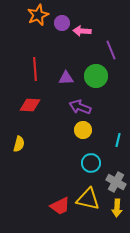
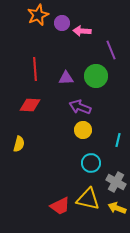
yellow arrow: rotated 108 degrees clockwise
